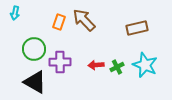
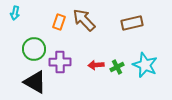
brown rectangle: moved 5 px left, 5 px up
